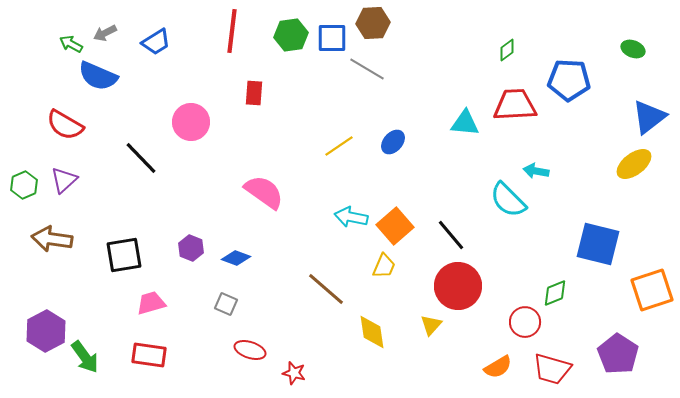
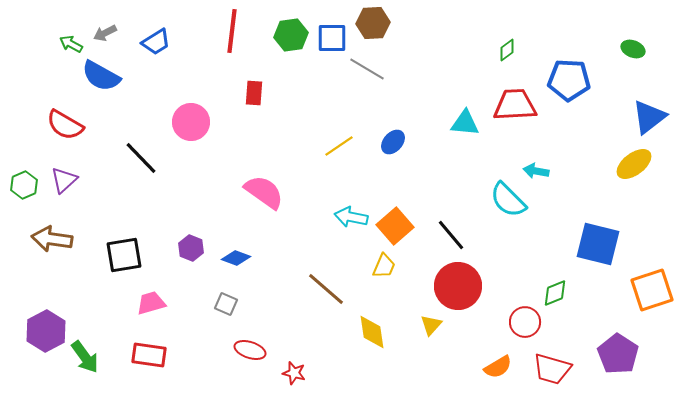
blue semicircle at (98, 76): moved 3 px right; rotated 6 degrees clockwise
